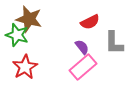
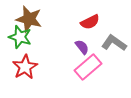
green star: moved 3 px right, 2 px down
gray L-shape: rotated 125 degrees clockwise
pink rectangle: moved 5 px right
